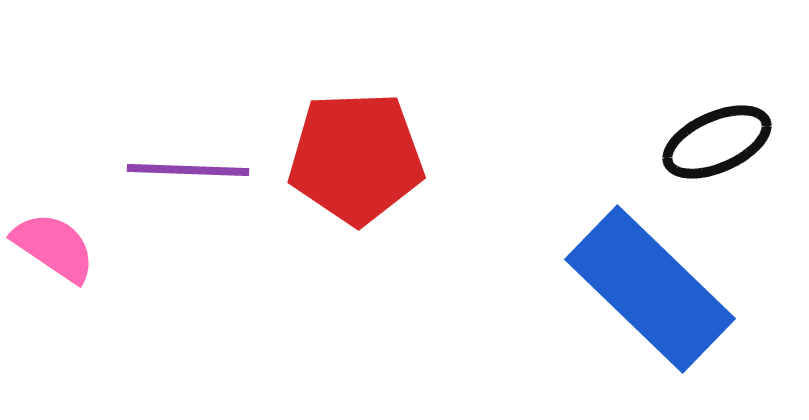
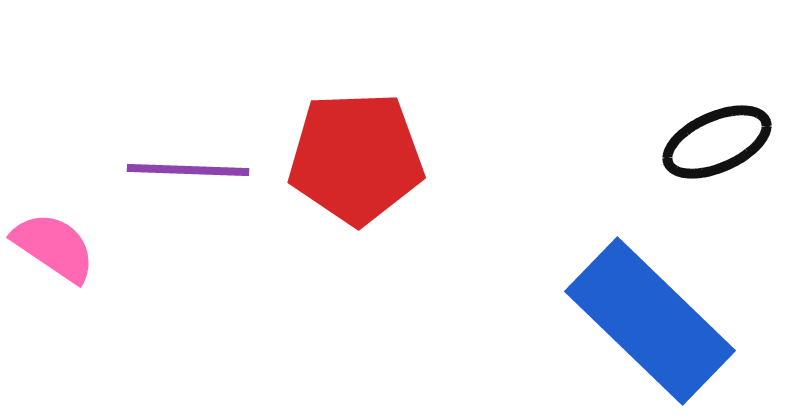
blue rectangle: moved 32 px down
